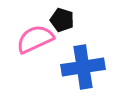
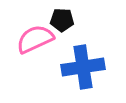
black pentagon: rotated 15 degrees counterclockwise
